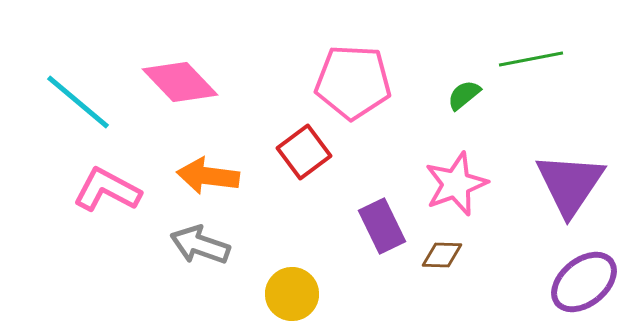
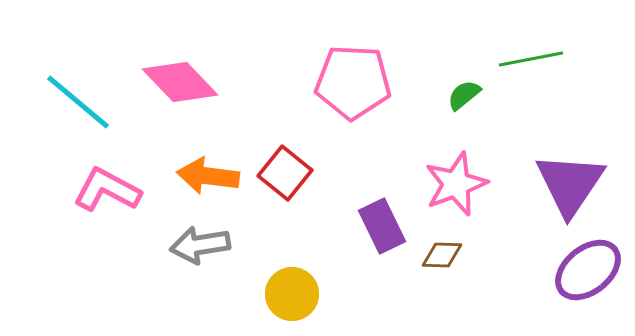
red square: moved 19 px left, 21 px down; rotated 14 degrees counterclockwise
gray arrow: rotated 28 degrees counterclockwise
purple ellipse: moved 4 px right, 12 px up
